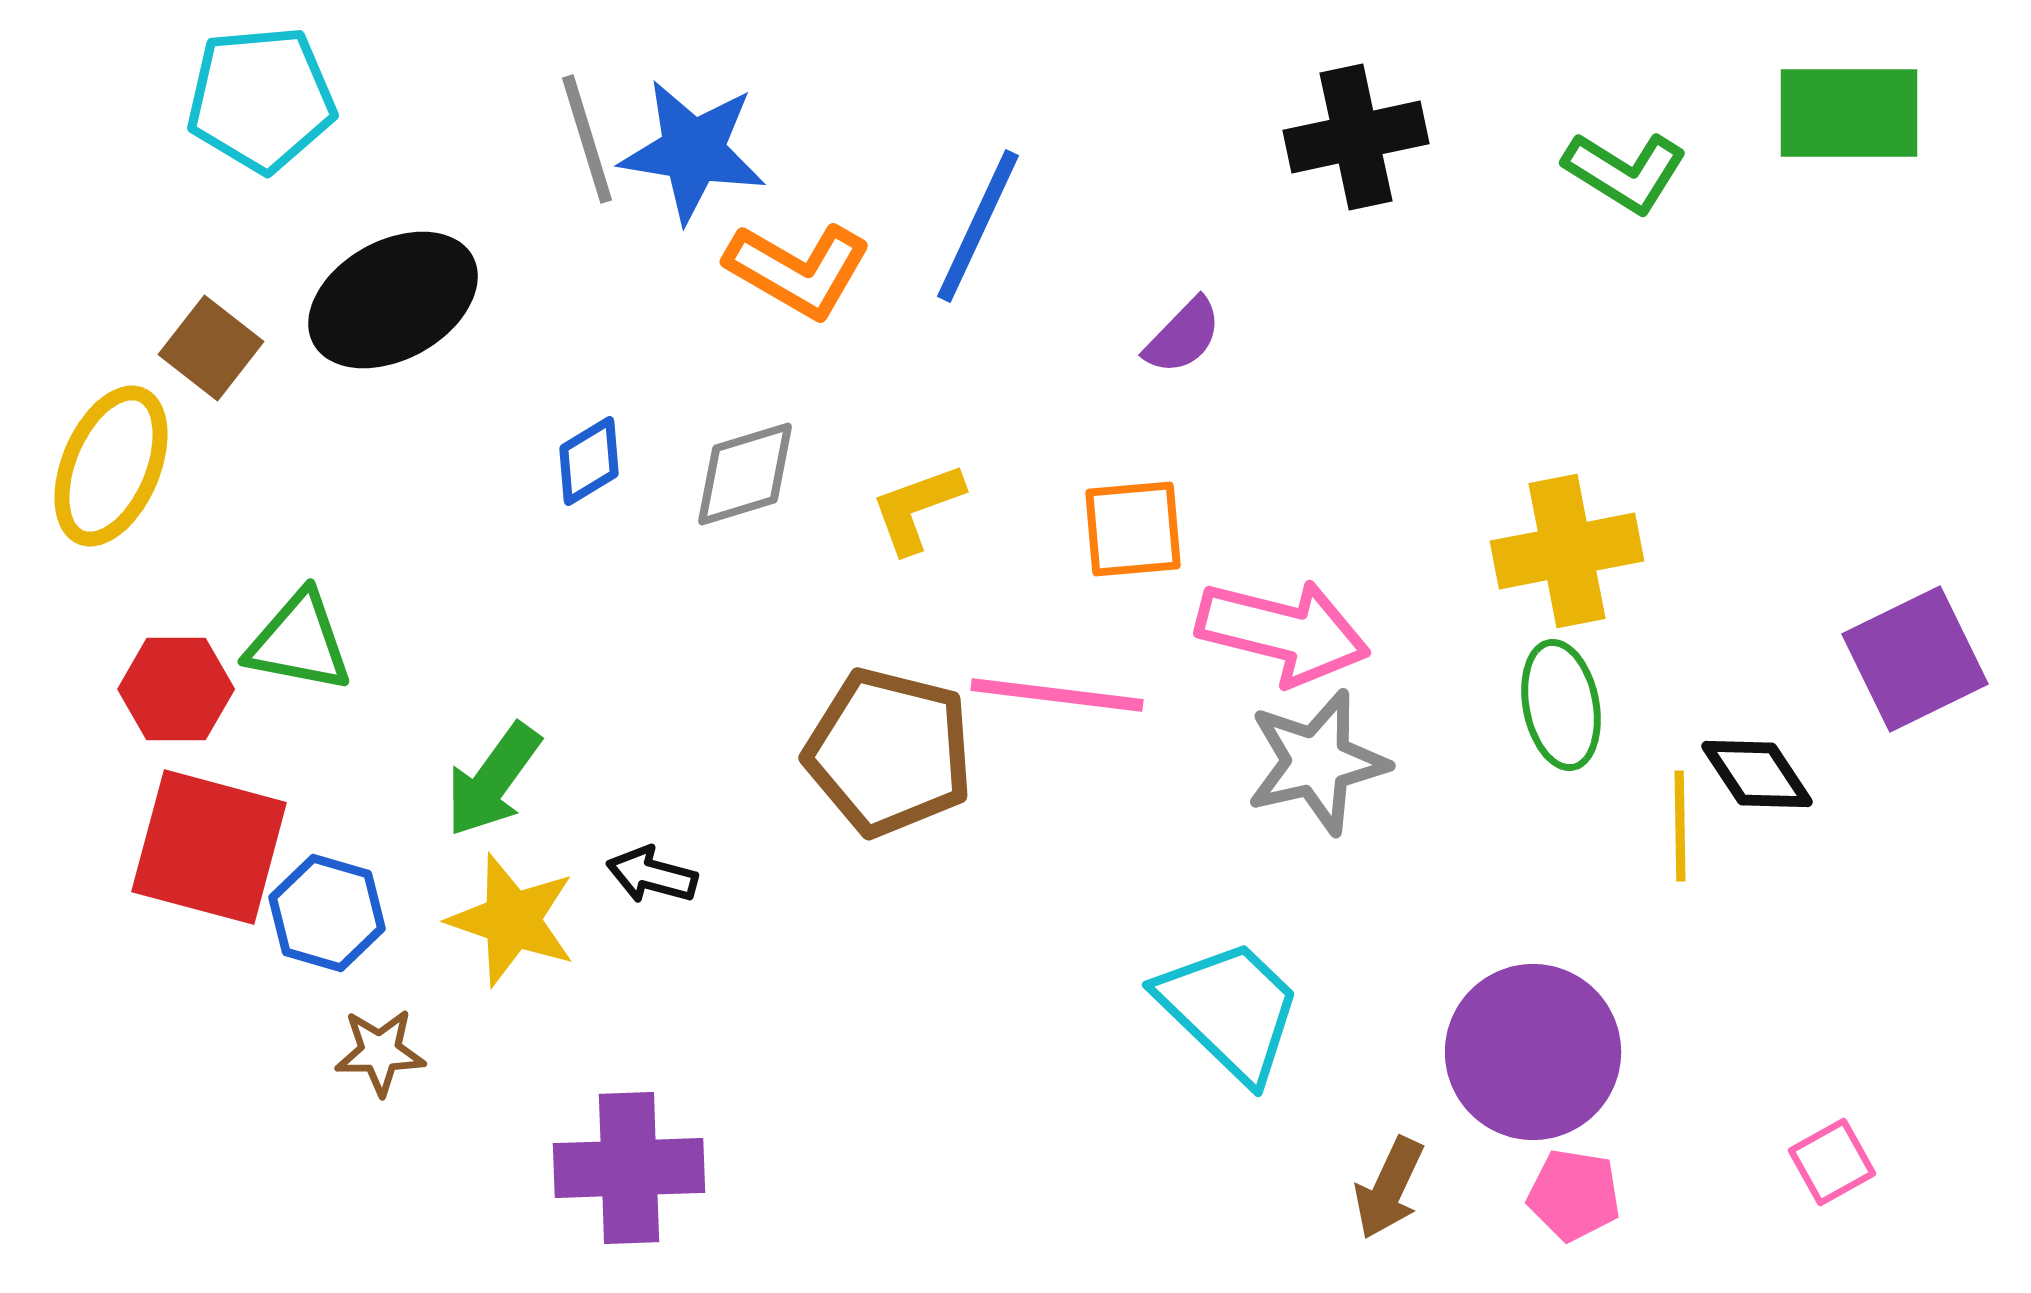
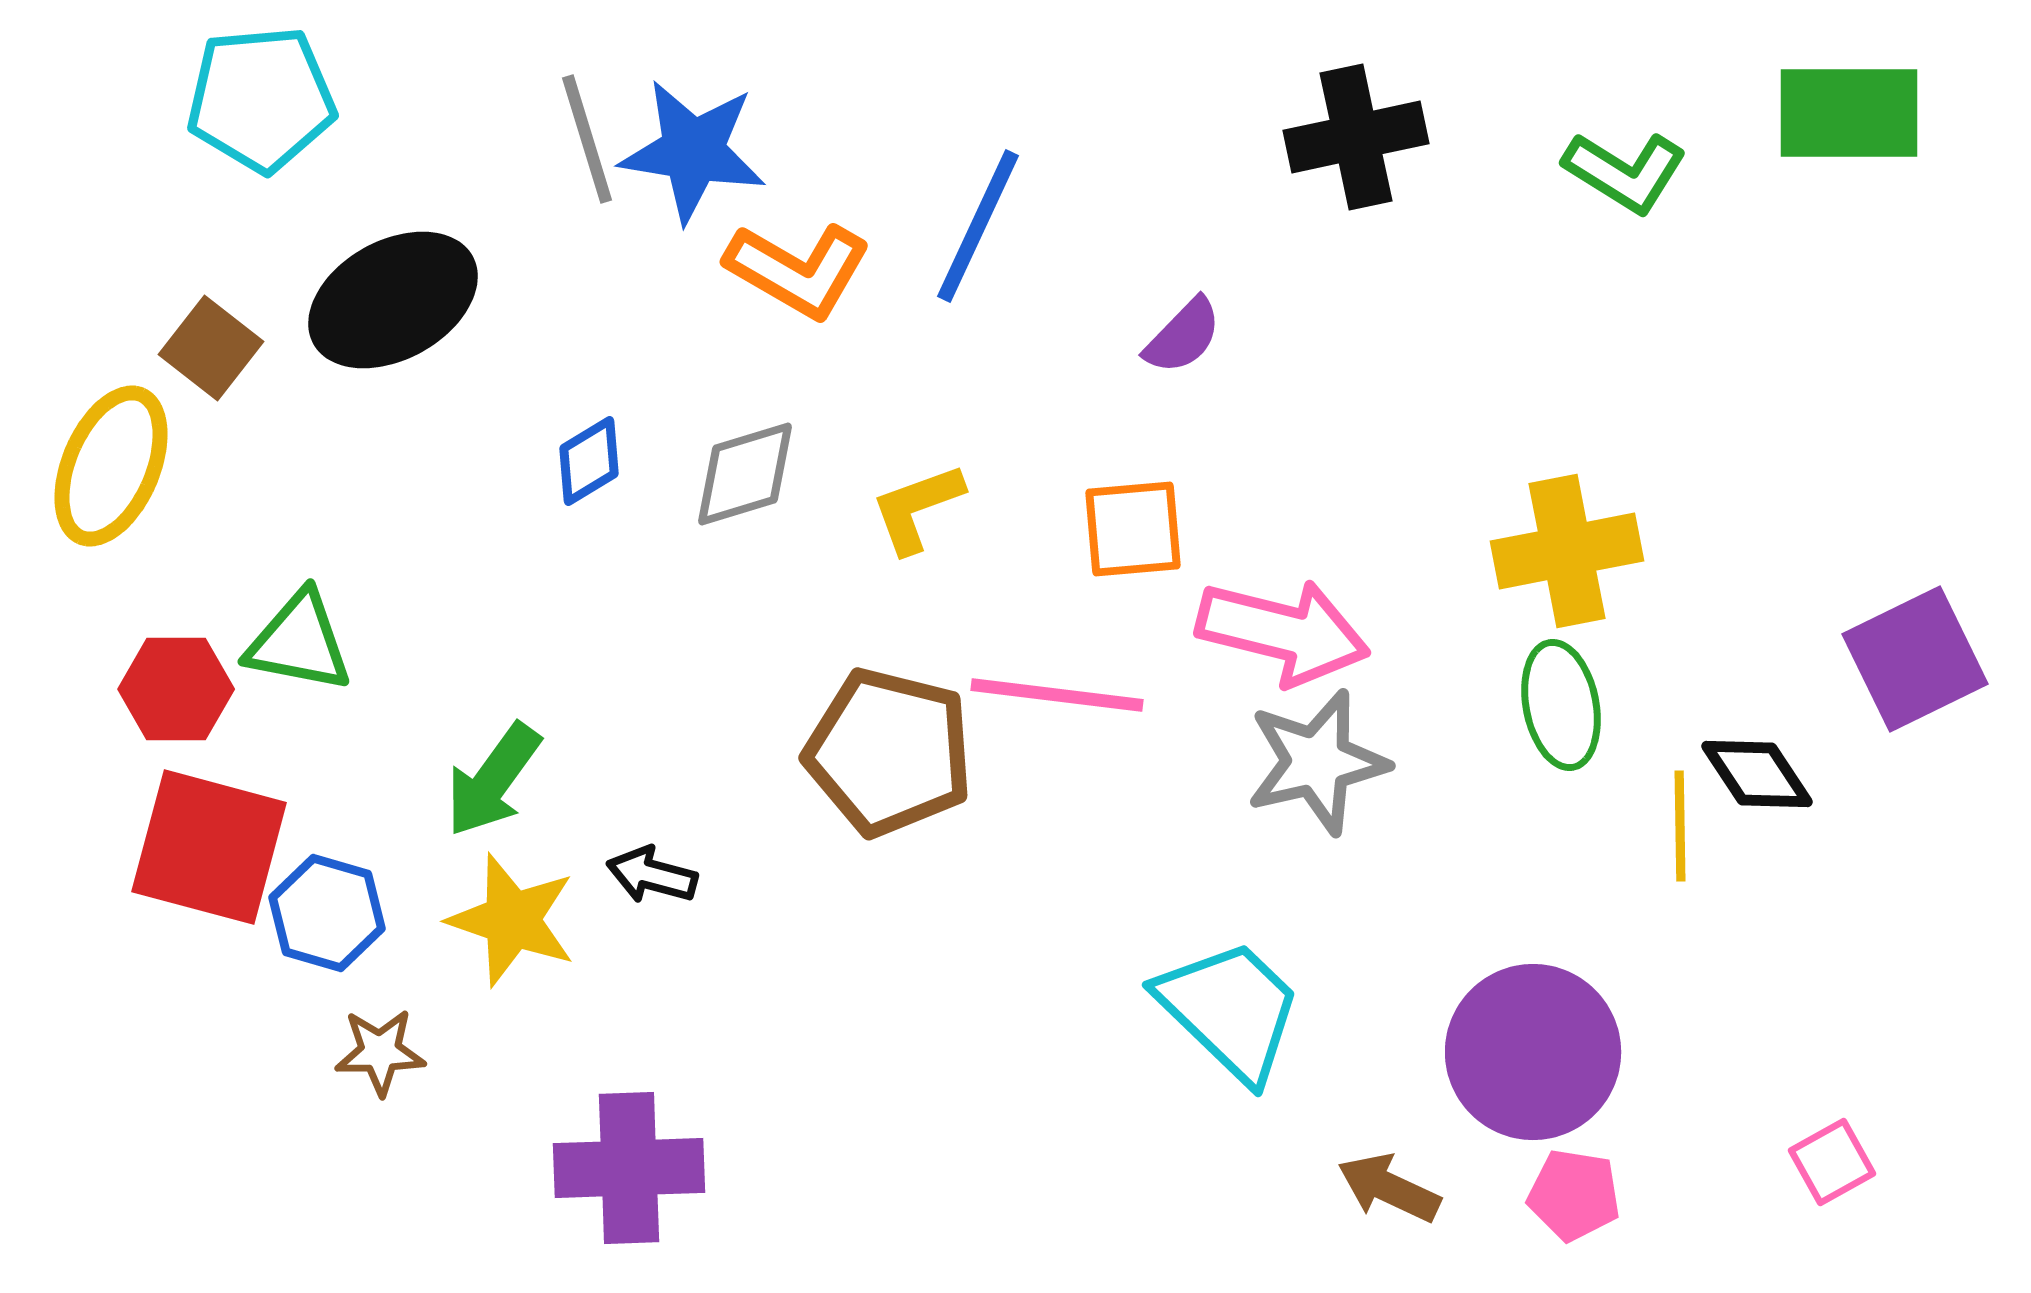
brown arrow: rotated 90 degrees clockwise
